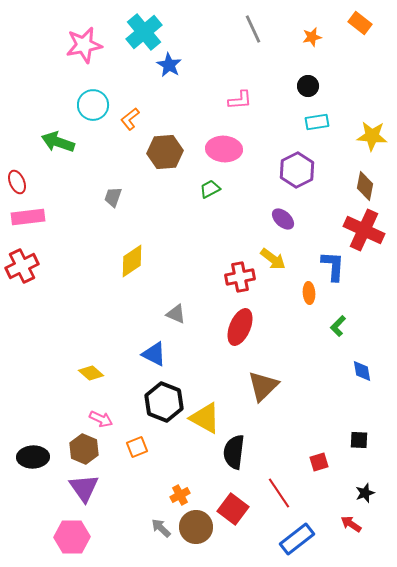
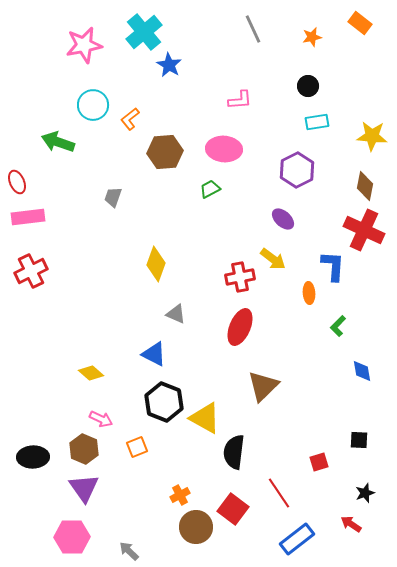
yellow diamond at (132, 261): moved 24 px right, 3 px down; rotated 36 degrees counterclockwise
red cross at (22, 266): moved 9 px right, 5 px down
gray arrow at (161, 528): moved 32 px left, 23 px down
